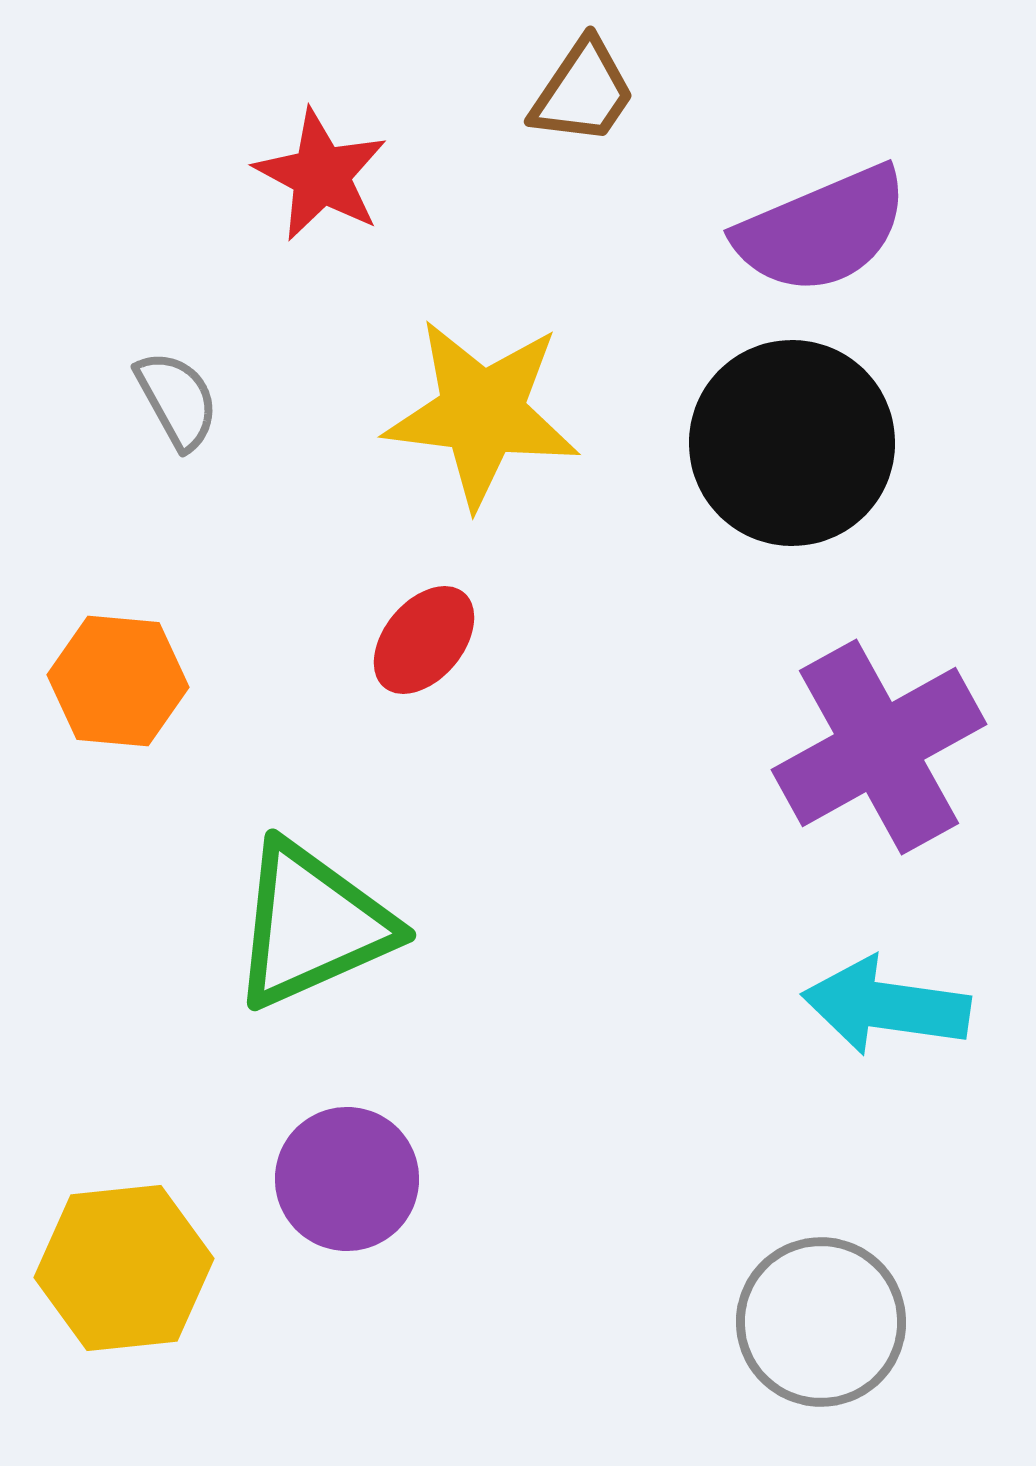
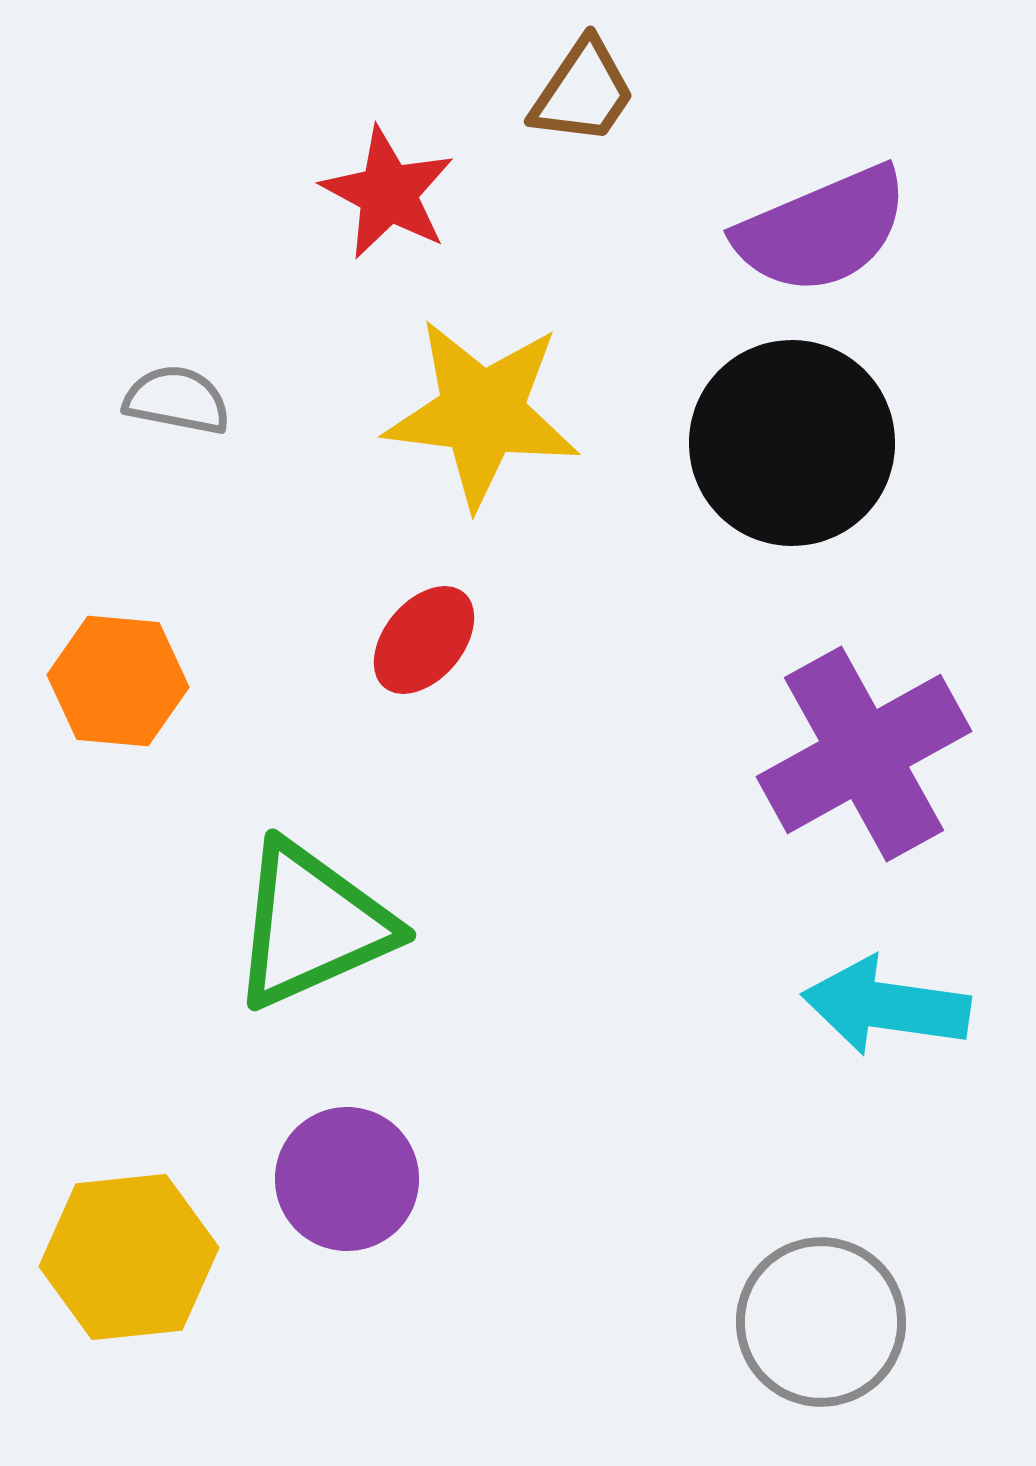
red star: moved 67 px right, 18 px down
gray semicircle: rotated 50 degrees counterclockwise
purple cross: moved 15 px left, 7 px down
yellow hexagon: moved 5 px right, 11 px up
